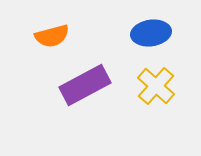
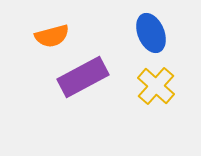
blue ellipse: rotated 75 degrees clockwise
purple rectangle: moved 2 px left, 8 px up
